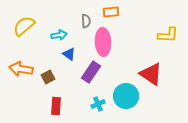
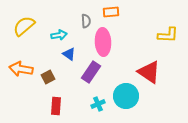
red triangle: moved 2 px left, 2 px up
